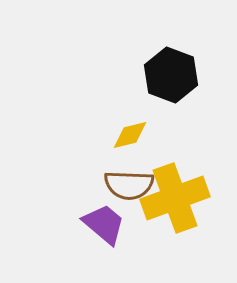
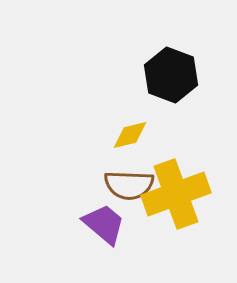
yellow cross: moved 1 px right, 4 px up
